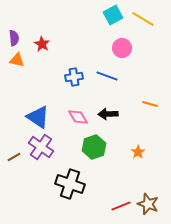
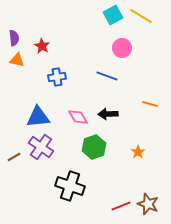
yellow line: moved 2 px left, 3 px up
red star: moved 2 px down
blue cross: moved 17 px left
blue triangle: rotated 40 degrees counterclockwise
black cross: moved 2 px down
